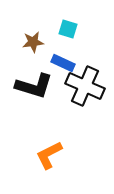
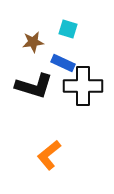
black cross: moved 2 px left; rotated 24 degrees counterclockwise
orange L-shape: rotated 12 degrees counterclockwise
